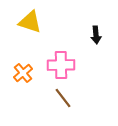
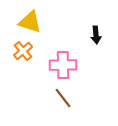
pink cross: moved 2 px right
orange cross: moved 22 px up
